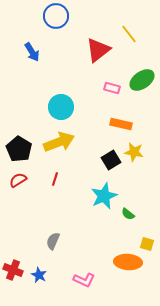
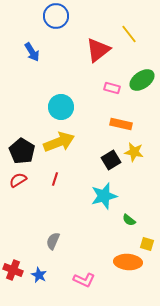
black pentagon: moved 3 px right, 2 px down
cyan star: rotated 8 degrees clockwise
green semicircle: moved 1 px right, 6 px down
